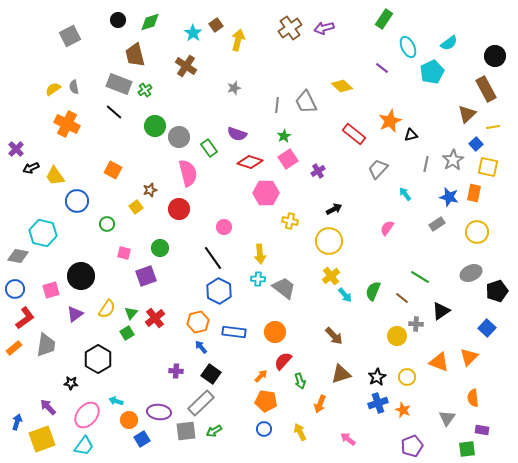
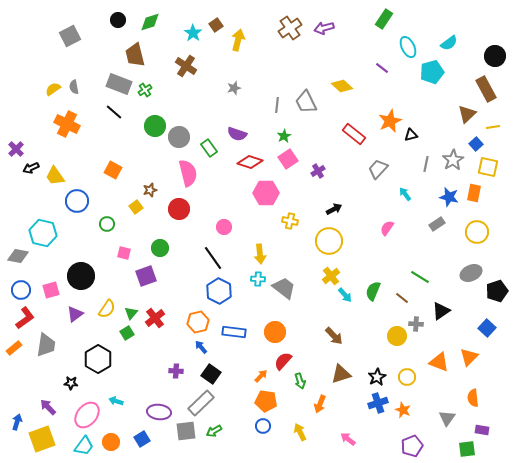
cyan pentagon at (432, 72): rotated 10 degrees clockwise
blue circle at (15, 289): moved 6 px right, 1 px down
orange circle at (129, 420): moved 18 px left, 22 px down
blue circle at (264, 429): moved 1 px left, 3 px up
